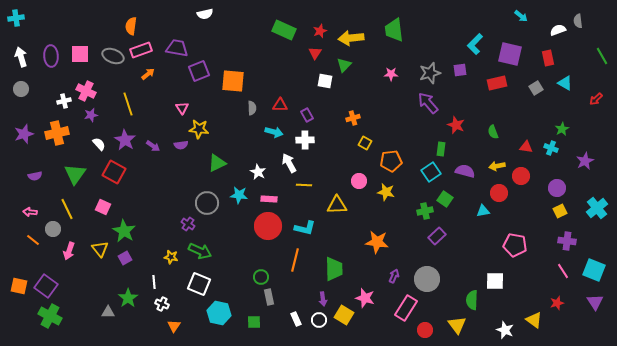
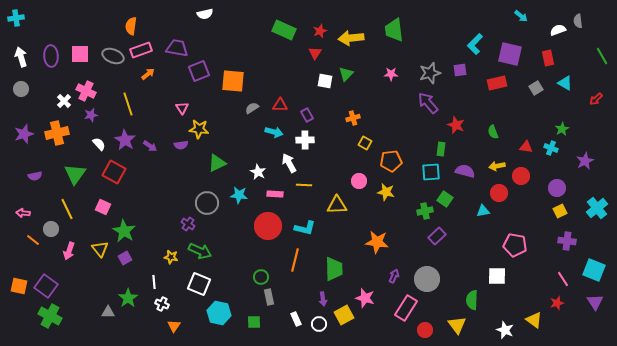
green triangle at (344, 65): moved 2 px right, 9 px down
white cross at (64, 101): rotated 32 degrees counterclockwise
gray semicircle at (252, 108): rotated 120 degrees counterclockwise
purple arrow at (153, 146): moved 3 px left
cyan square at (431, 172): rotated 30 degrees clockwise
pink rectangle at (269, 199): moved 6 px right, 5 px up
pink arrow at (30, 212): moved 7 px left, 1 px down
gray circle at (53, 229): moved 2 px left
pink line at (563, 271): moved 8 px down
white square at (495, 281): moved 2 px right, 5 px up
yellow square at (344, 315): rotated 30 degrees clockwise
white circle at (319, 320): moved 4 px down
